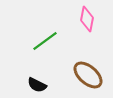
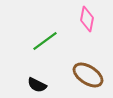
brown ellipse: rotated 8 degrees counterclockwise
